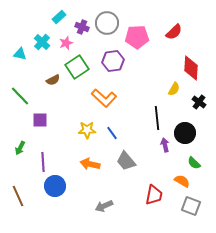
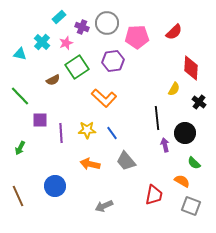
purple line: moved 18 px right, 29 px up
